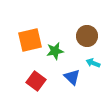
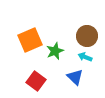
orange square: rotated 10 degrees counterclockwise
green star: rotated 12 degrees counterclockwise
cyan arrow: moved 8 px left, 6 px up
blue triangle: moved 3 px right
